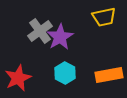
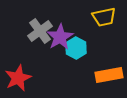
cyan hexagon: moved 11 px right, 25 px up
